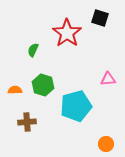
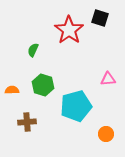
red star: moved 2 px right, 3 px up
orange semicircle: moved 3 px left
orange circle: moved 10 px up
